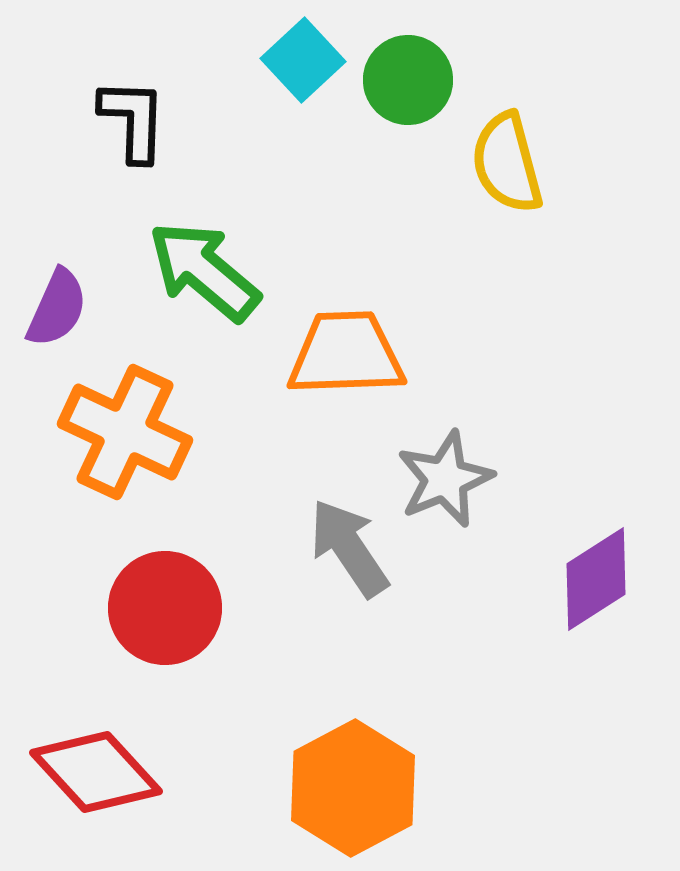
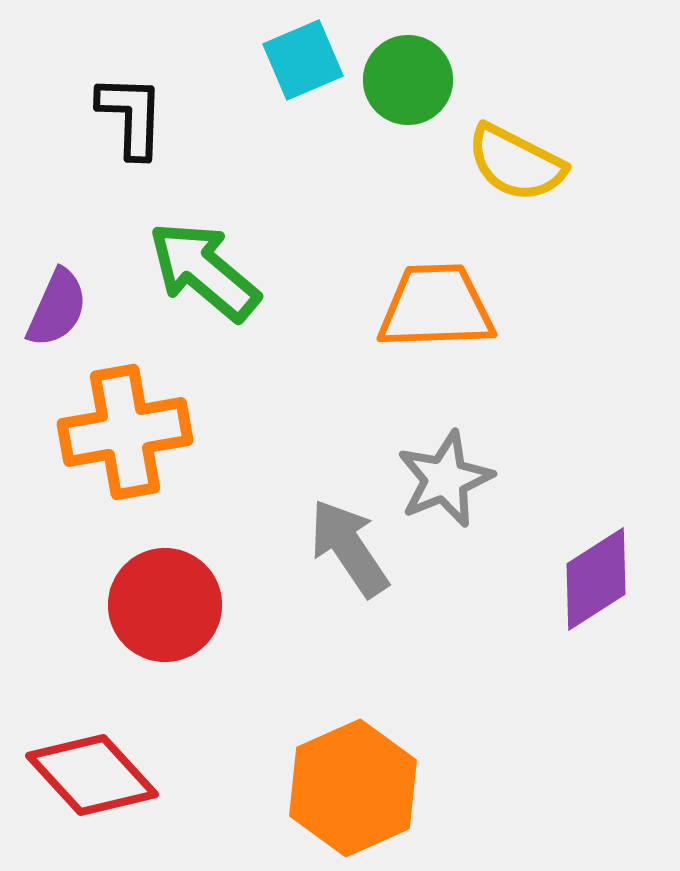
cyan square: rotated 20 degrees clockwise
black L-shape: moved 2 px left, 4 px up
yellow semicircle: moved 9 px right; rotated 48 degrees counterclockwise
orange trapezoid: moved 90 px right, 47 px up
orange cross: rotated 35 degrees counterclockwise
red circle: moved 3 px up
red diamond: moved 4 px left, 3 px down
orange hexagon: rotated 4 degrees clockwise
